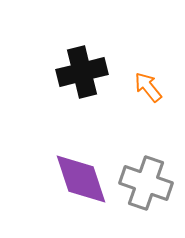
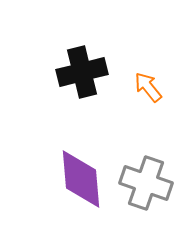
purple diamond: rotated 14 degrees clockwise
